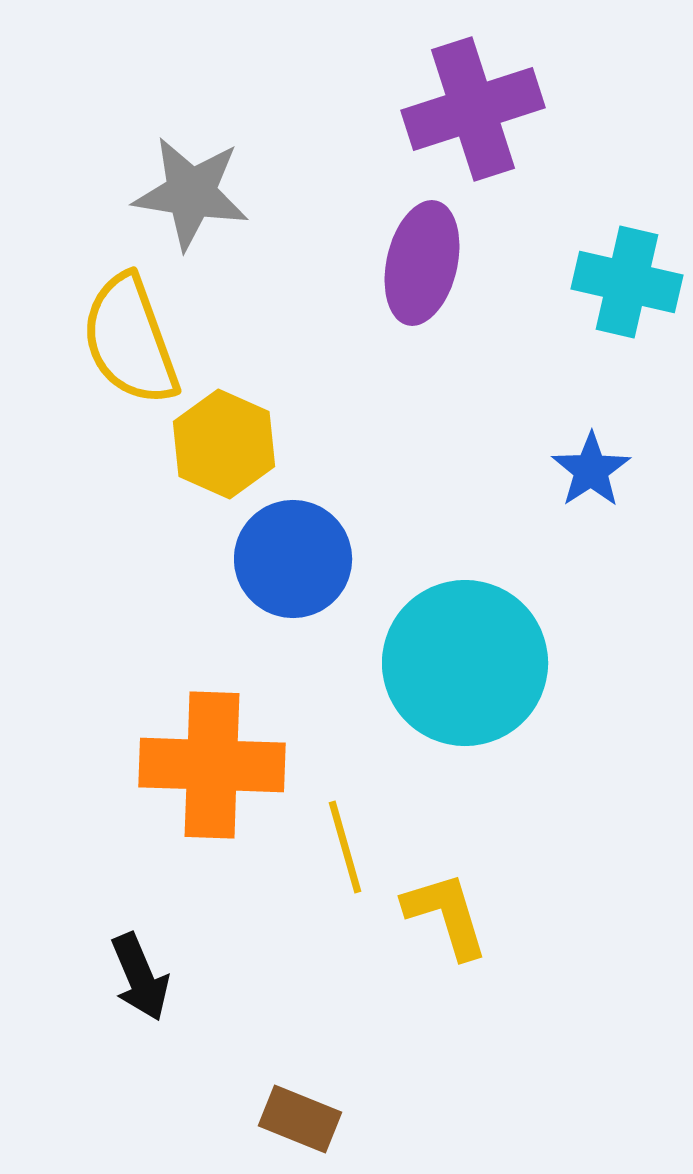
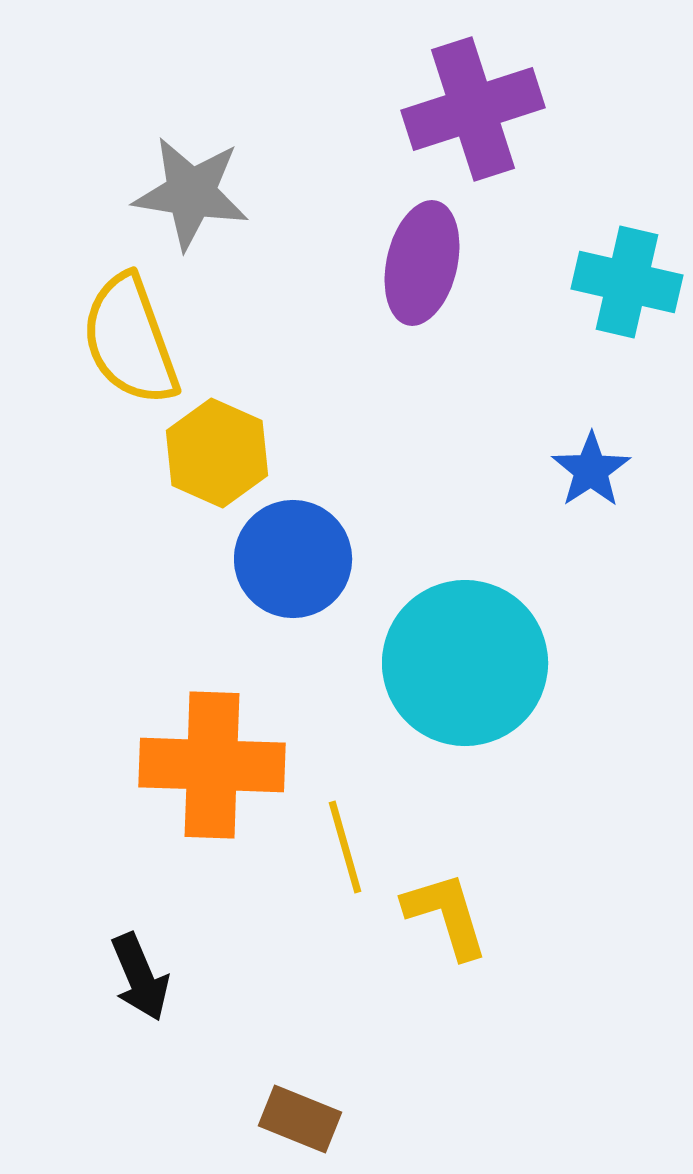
yellow hexagon: moved 7 px left, 9 px down
